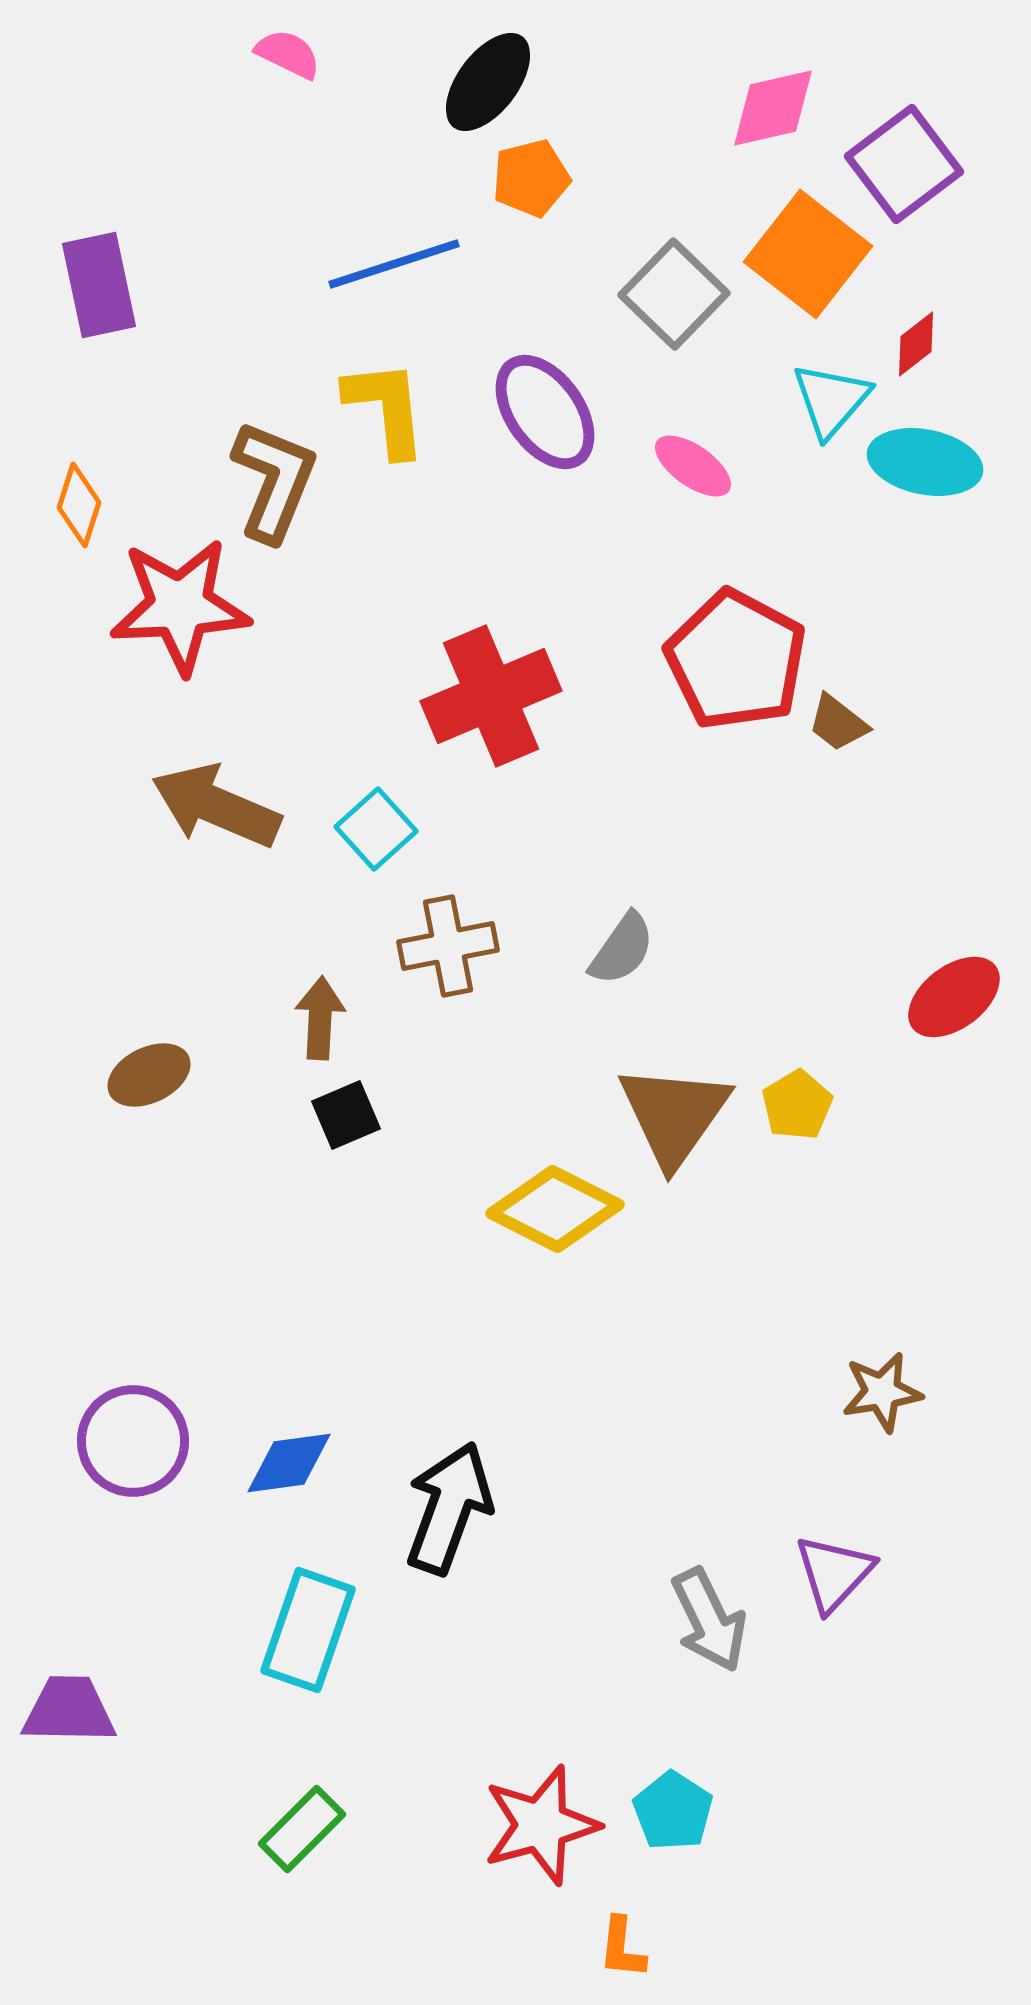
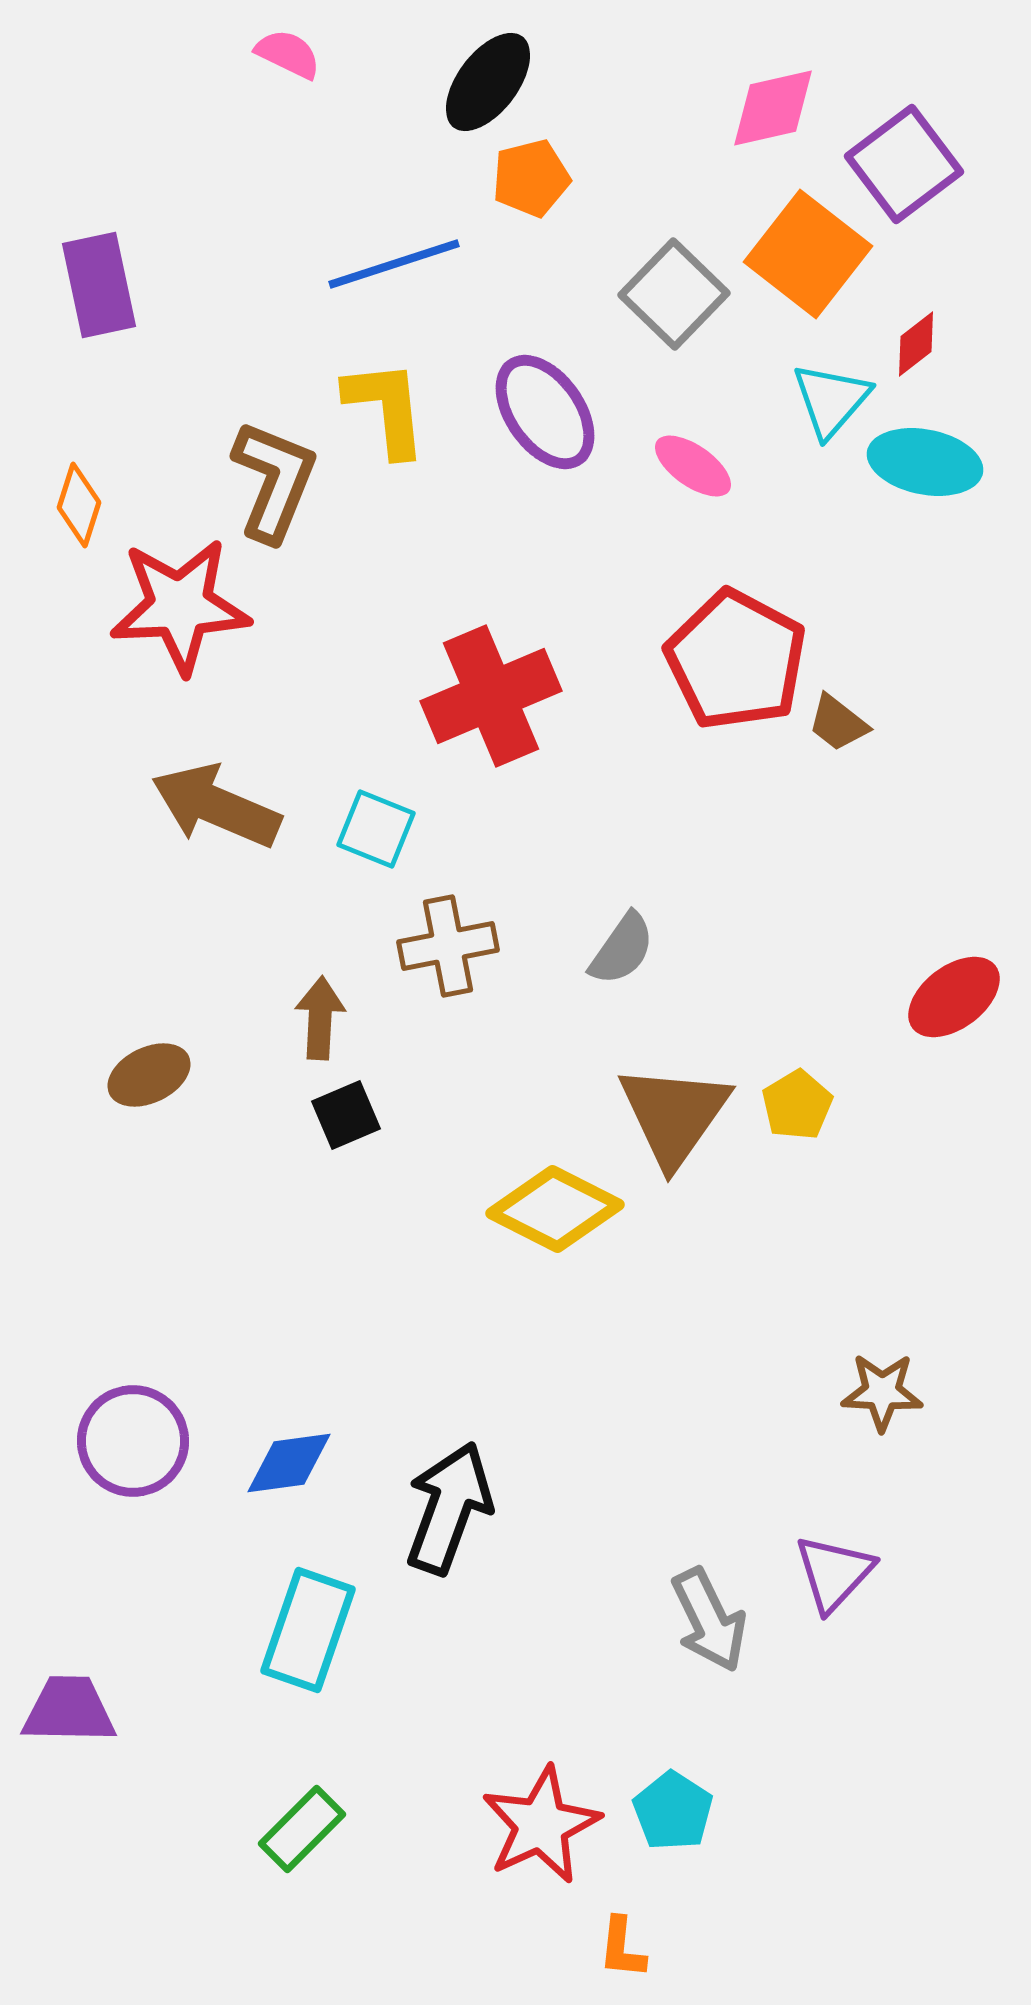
cyan square at (376, 829): rotated 26 degrees counterclockwise
brown star at (882, 1392): rotated 12 degrees clockwise
red star at (541, 1825): rotated 10 degrees counterclockwise
